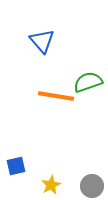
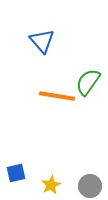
green semicircle: rotated 36 degrees counterclockwise
orange line: moved 1 px right
blue square: moved 7 px down
gray circle: moved 2 px left
